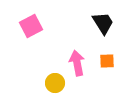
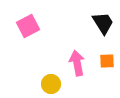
pink square: moved 3 px left
yellow circle: moved 4 px left, 1 px down
